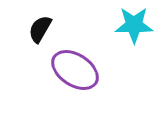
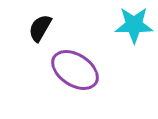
black semicircle: moved 1 px up
